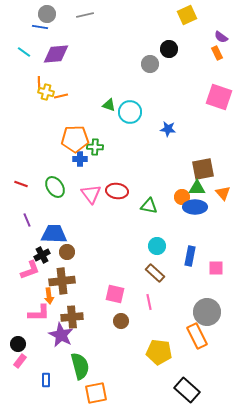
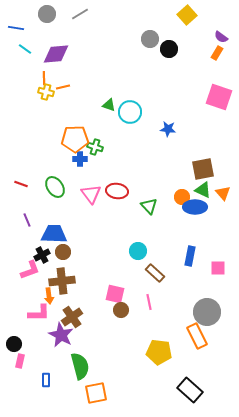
gray line at (85, 15): moved 5 px left, 1 px up; rotated 18 degrees counterclockwise
yellow square at (187, 15): rotated 18 degrees counterclockwise
blue line at (40, 27): moved 24 px left, 1 px down
cyan line at (24, 52): moved 1 px right, 3 px up
orange rectangle at (217, 53): rotated 56 degrees clockwise
gray circle at (150, 64): moved 25 px up
orange line at (39, 83): moved 5 px right, 5 px up
orange line at (61, 96): moved 2 px right, 9 px up
green cross at (95, 147): rotated 14 degrees clockwise
green triangle at (197, 188): moved 6 px right, 2 px down; rotated 24 degrees clockwise
green triangle at (149, 206): rotated 36 degrees clockwise
cyan circle at (157, 246): moved 19 px left, 5 px down
brown circle at (67, 252): moved 4 px left
pink square at (216, 268): moved 2 px right
brown cross at (72, 317): rotated 30 degrees counterclockwise
brown circle at (121, 321): moved 11 px up
black circle at (18, 344): moved 4 px left
pink rectangle at (20, 361): rotated 24 degrees counterclockwise
black rectangle at (187, 390): moved 3 px right
